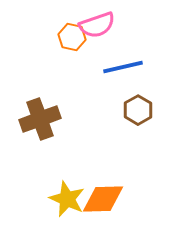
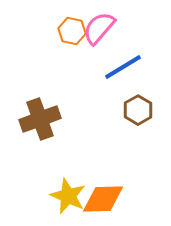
pink semicircle: moved 2 px right, 3 px down; rotated 150 degrees clockwise
orange hexagon: moved 6 px up
blue line: rotated 18 degrees counterclockwise
yellow star: moved 1 px right, 3 px up
